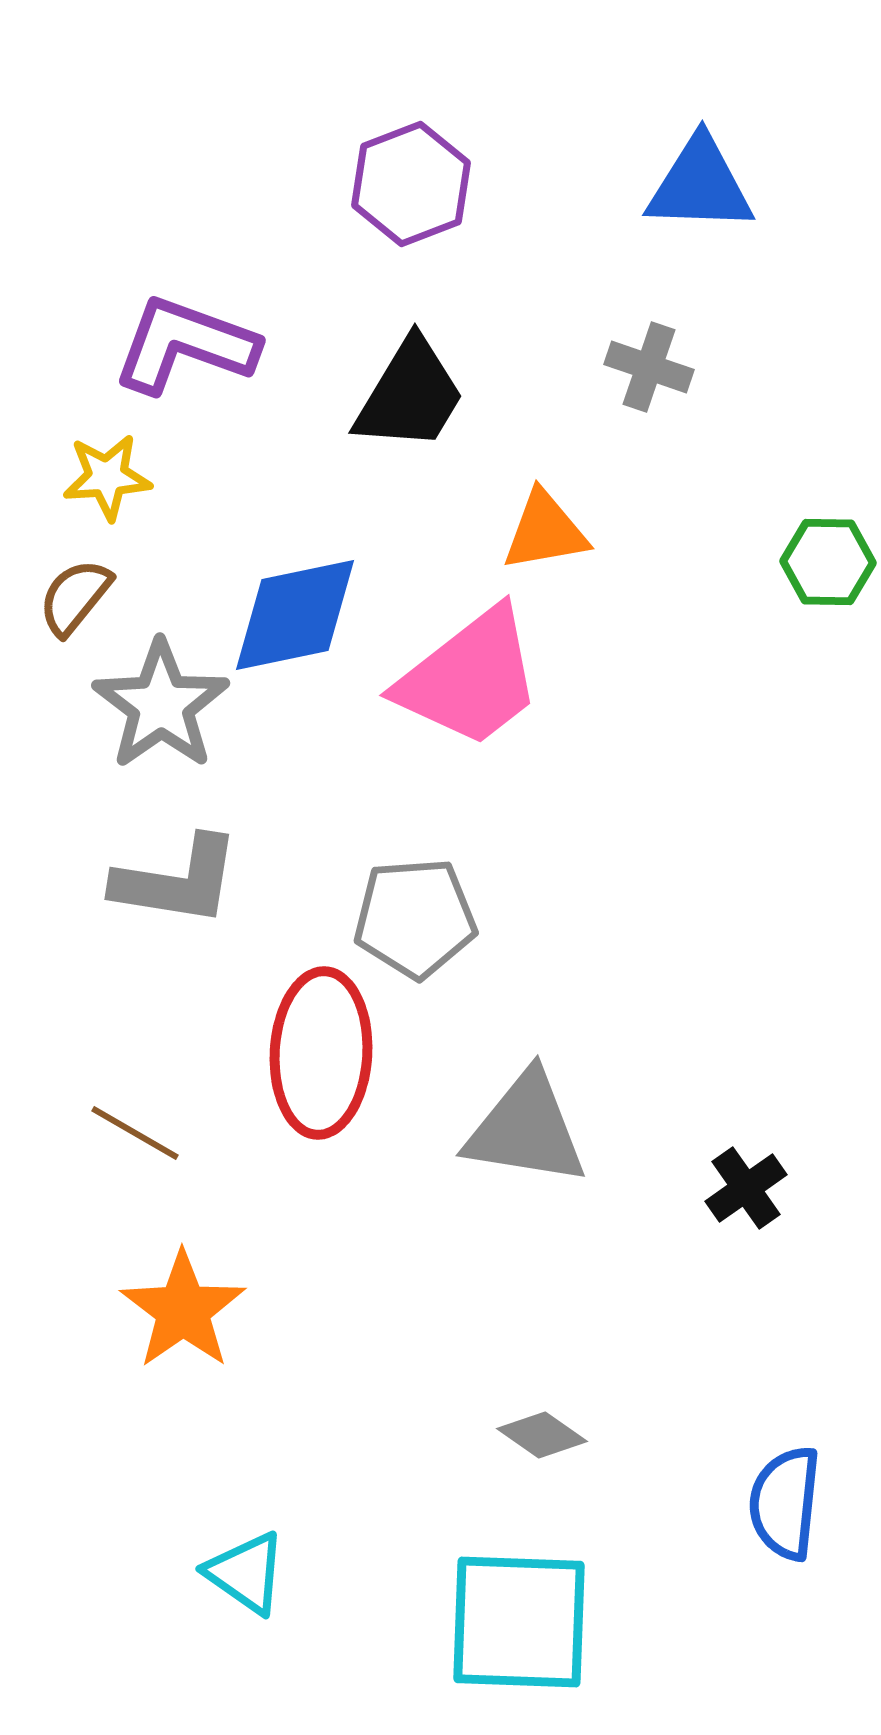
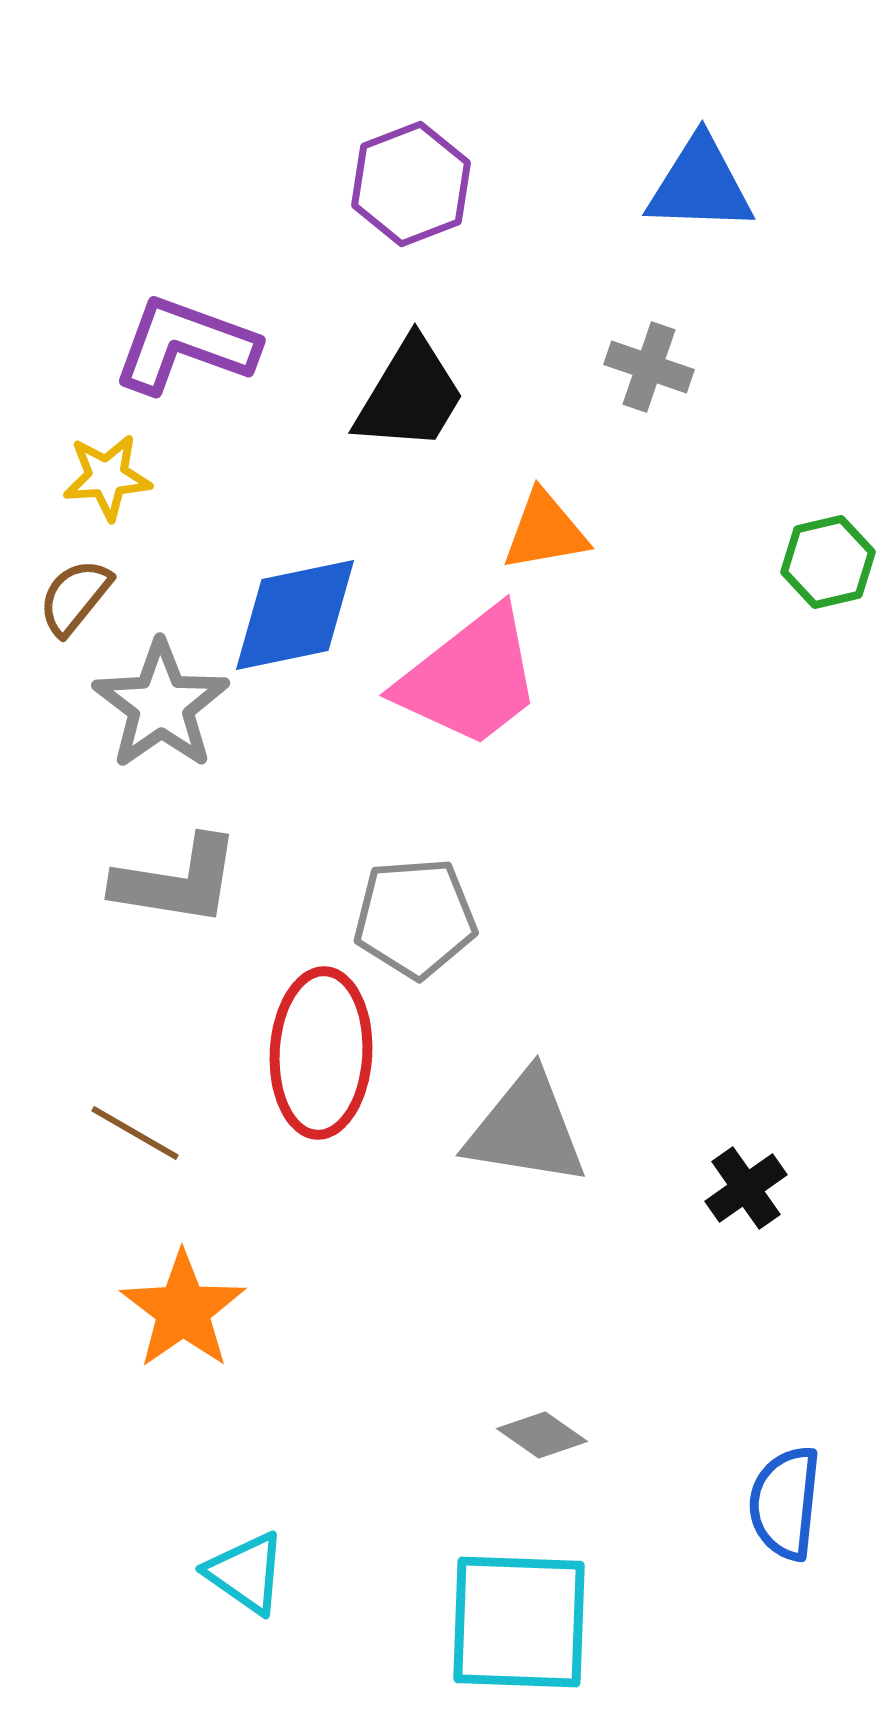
green hexagon: rotated 14 degrees counterclockwise
